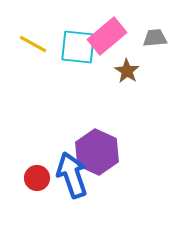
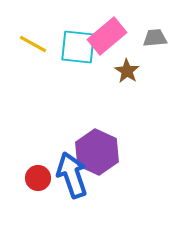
red circle: moved 1 px right
